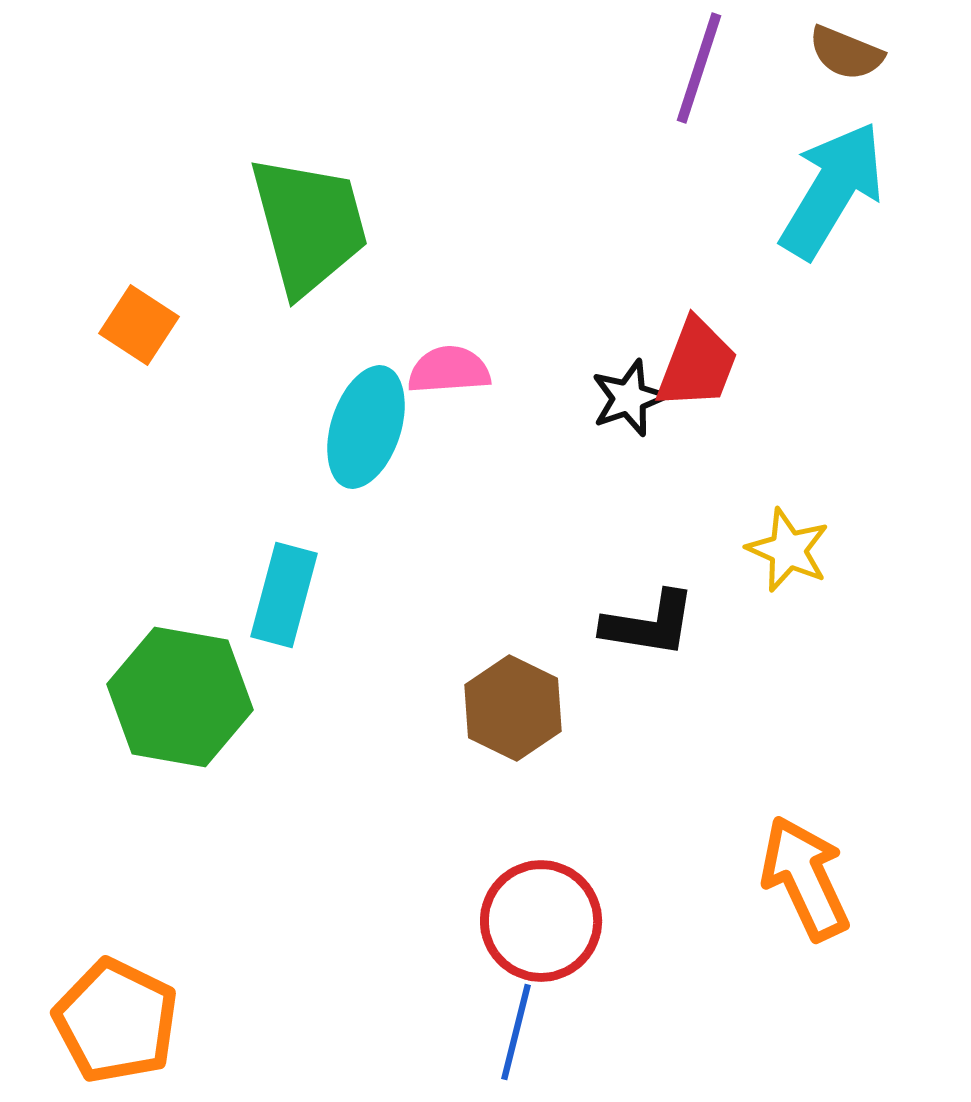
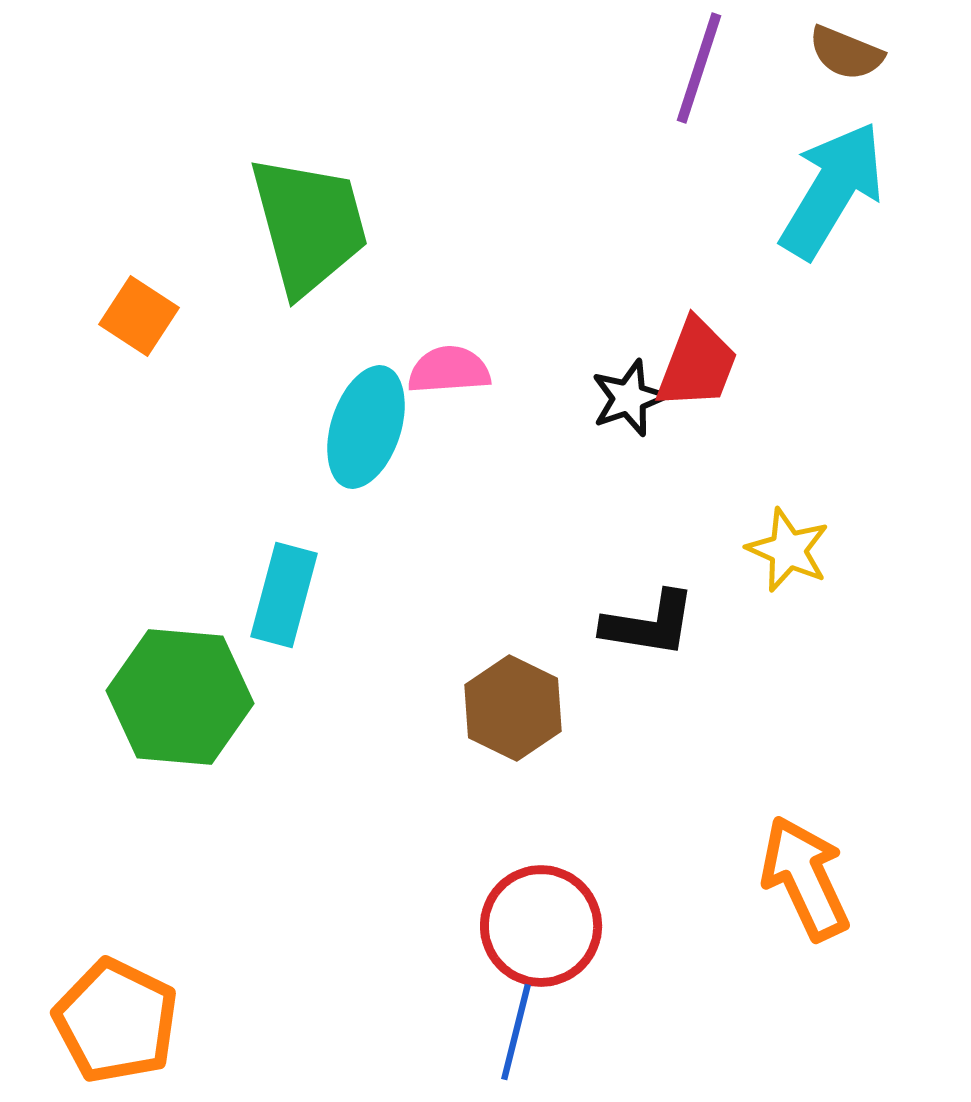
orange square: moved 9 px up
green hexagon: rotated 5 degrees counterclockwise
red circle: moved 5 px down
